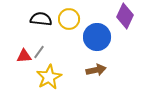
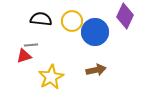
yellow circle: moved 3 px right, 2 px down
blue circle: moved 2 px left, 5 px up
gray line: moved 8 px left, 7 px up; rotated 48 degrees clockwise
red triangle: rotated 14 degrees counterclockwise
yellow star: moved 2 px right
